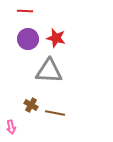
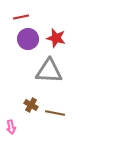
red line: moved 4 px left, 6 px down; rotated 14 degrees counterclockwise
